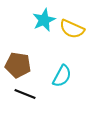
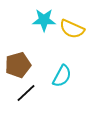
cyan star: rotated 25 degrees clockwise
brown pentagon: rotated 25 degrees counterclockwise
black line: moved 1 px right, 1 px up; rotated 65 degrees counterclockwise
